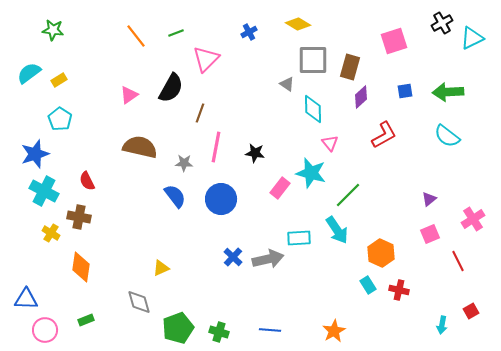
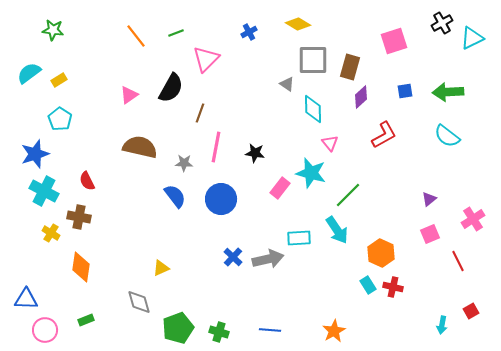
red cross at (399, 290): moved 6 px left, 3 px up
